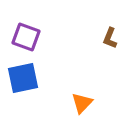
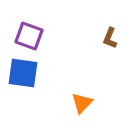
purple square: moved 3 px right, 1 px up
blue square: moved 5 px up; rotated 20 degrees clockwise
